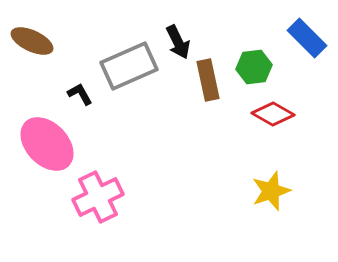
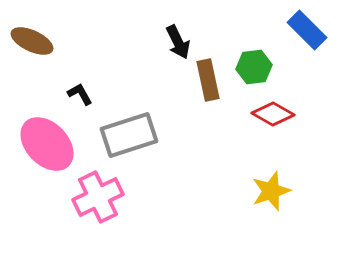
blue rectangle: moved 8 px up
gray rectangle: moved 69 px down; rotated 6 degrees clockwise
